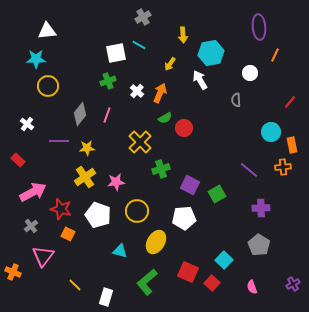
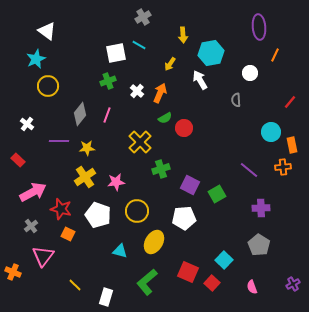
white triangle at (47, 31): rotated 42 degrees clockwise
cyan star at (36, 59): rotated 24 degrees counterclockwise
yellow ellipse at (156, 242): moved 2 px left
